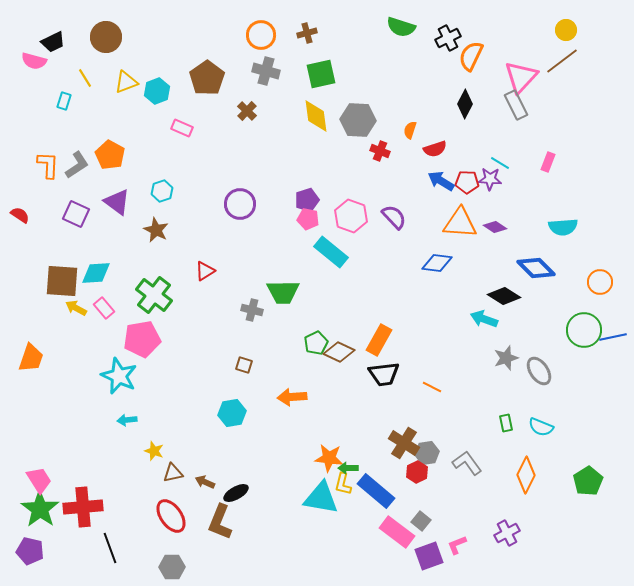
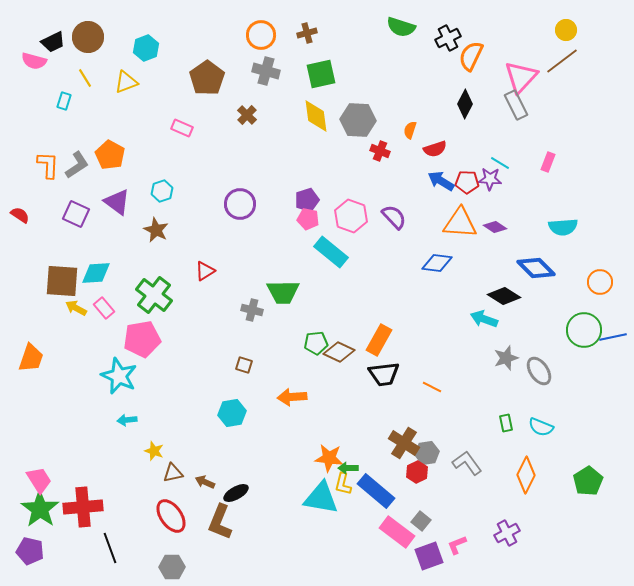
brown circle at (106, 37): moved 18 px left
cyan hexagon at (157, 91): moved 11 px left, 43 px up
brown cross at (247, 111): moved 4 px down
green pentagon at (316, 343): rotated 20 degrees clockwise
